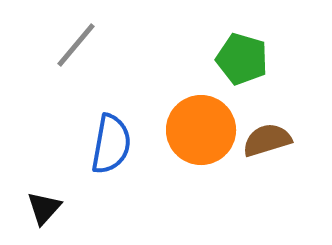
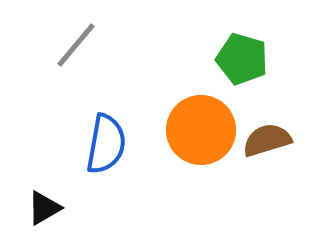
blue semicircle: moved 5 px left
black triangle: rotated 18 degrees clockwise
